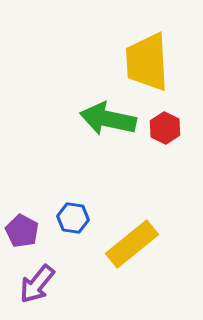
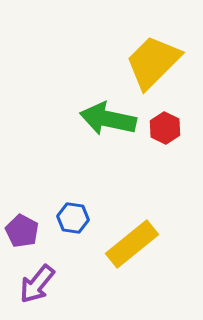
yellow trapezoid: moved 6 px right; rotated 48 degrees clockwise
